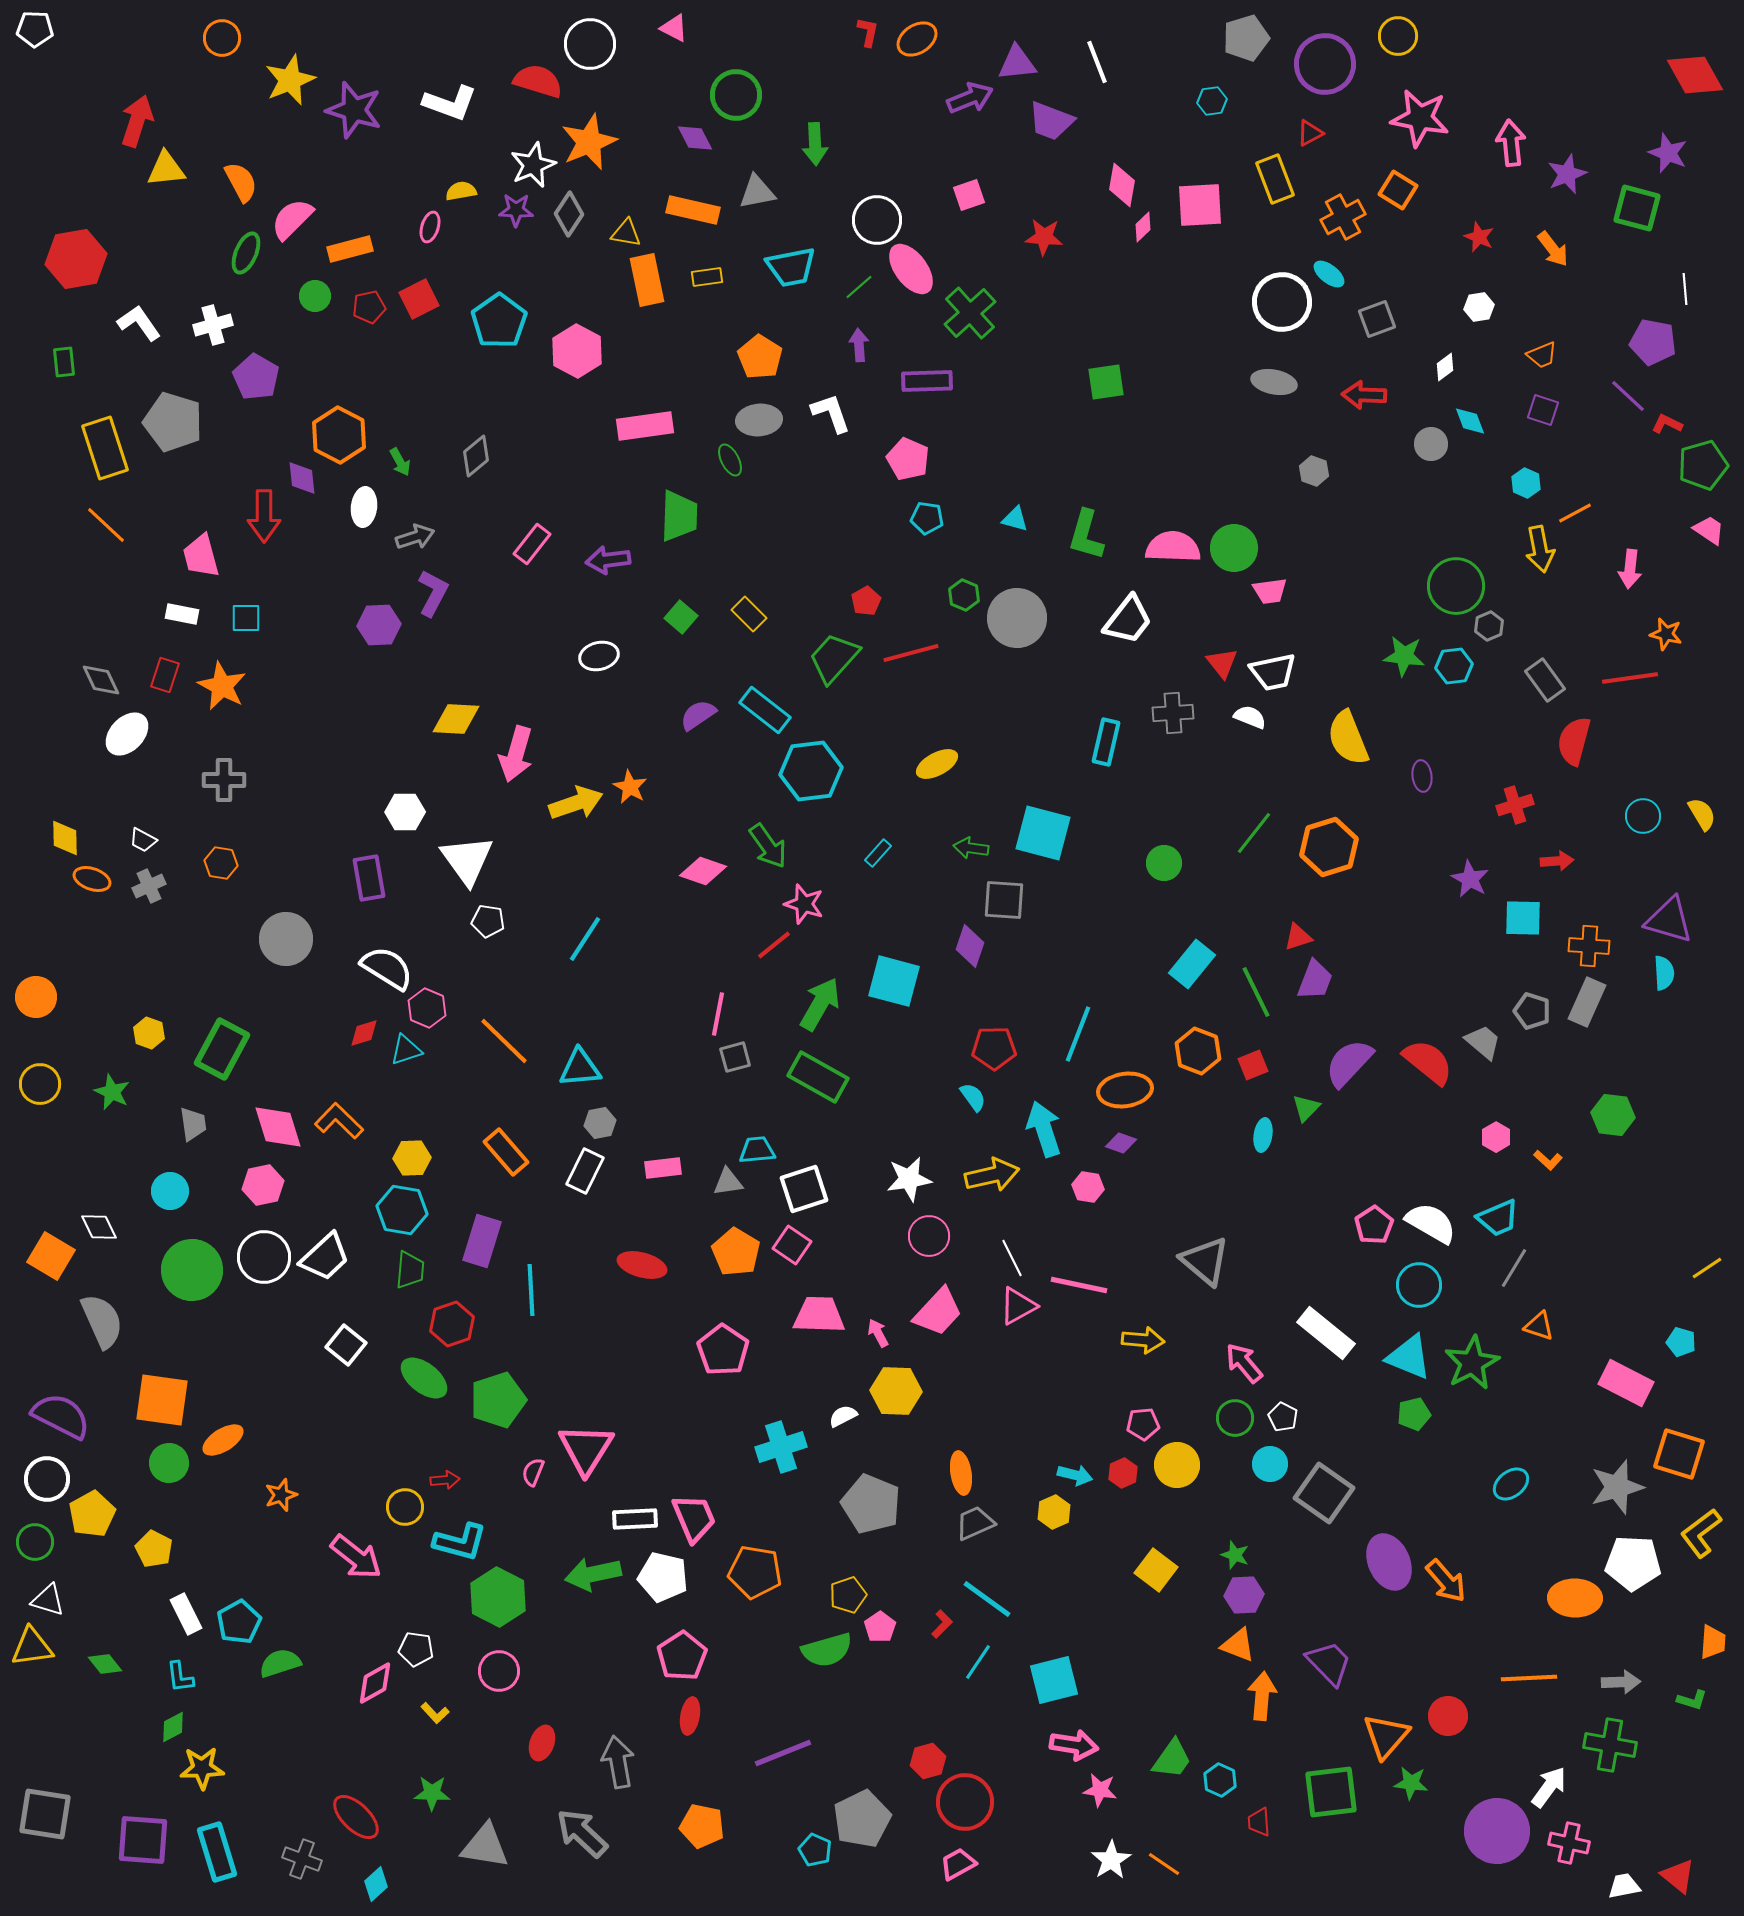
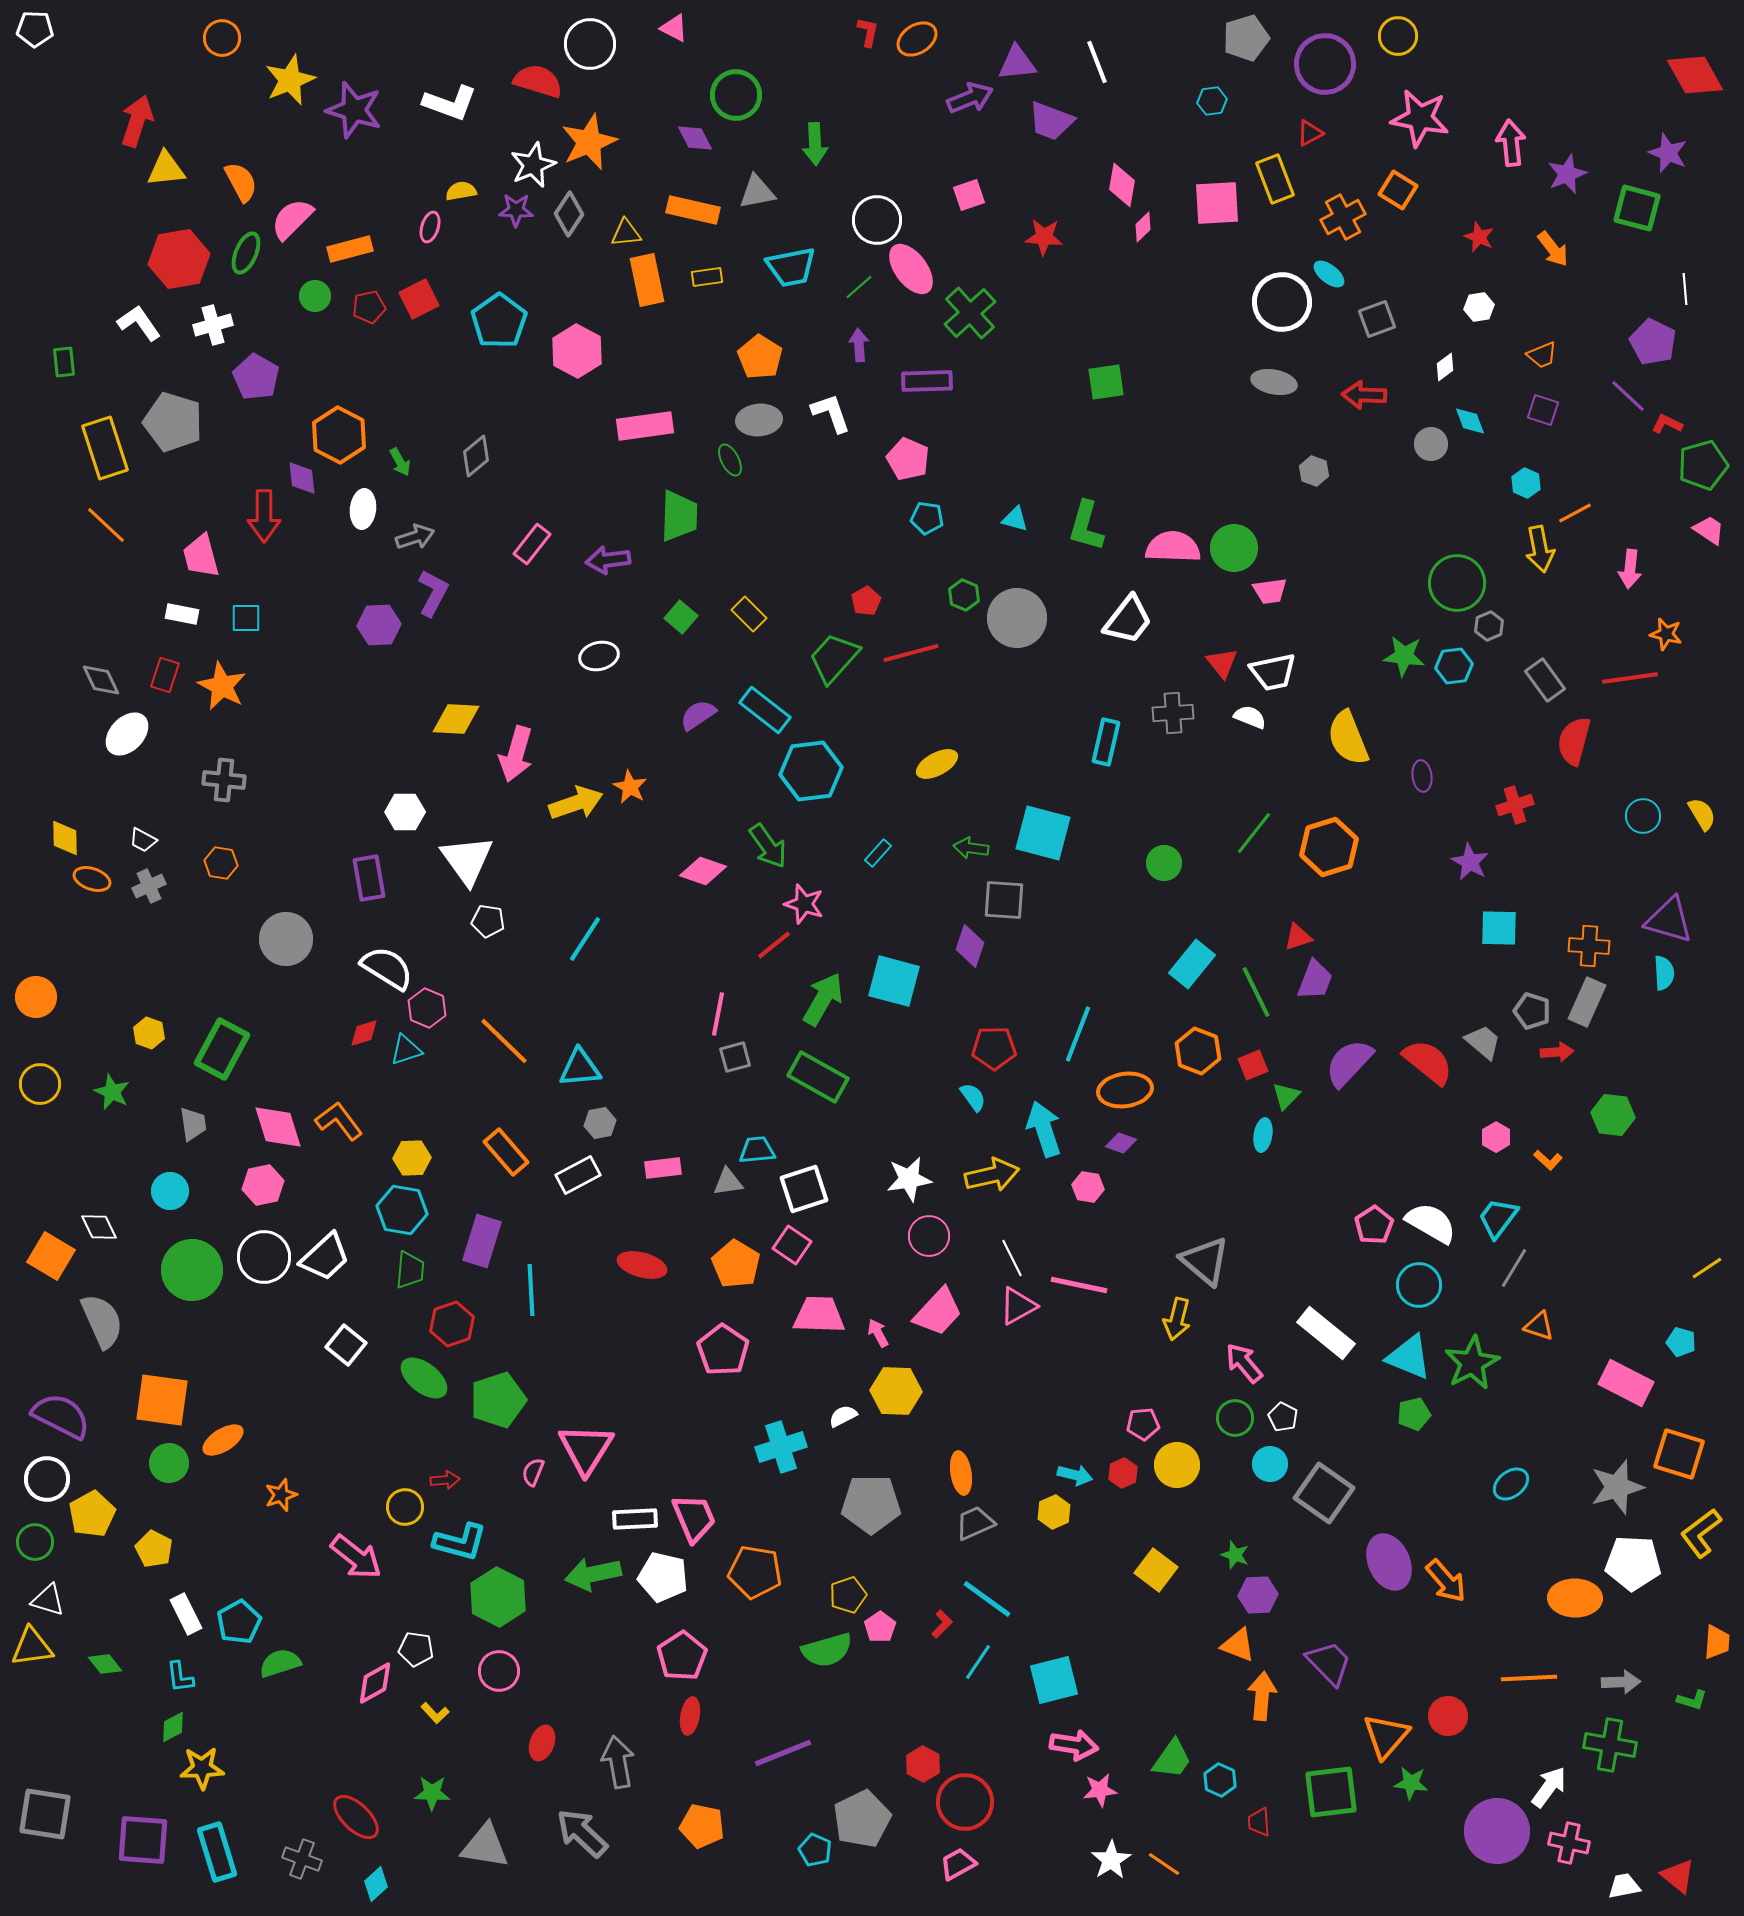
pink square at (1200, 205): moved 17 px right, 2 px up
yellow triangle at (626, 233): rotated 16 degrees counterclockwise
red hexagon at (76, 259): moved 103 px right
purple pentagon at (1653, 342): rotated 15 degrees clockwise
white ellipse at (364, 507): moved 1 px left, 2 px down
green L-shape at (1086, 535): moved 9 px up
green circle at (1456, 586): moved 1 px right, 3 px up
gray cross at (224, 780): rotated 6 degrees clockwise
red arrow at (1557, 861): moved 191 px down
purple star at (1470, 879): moved 17 px up
cyan square at (1523, 918): moved 24 px left, 10 px down
green arrow at (820, 1004): moved 3 px right, 5 px up
green triangle at (1306, 1108): moved 20 px left, 12 px up
orange L-shape at (339, 1121): rotated 9 degrees clockwise
white rectangle at (585, 1171): moved 7 px left, 4 px down; rotated 36 degrees clockwise
cyan trapezoid at (1498, 1218): rotated 150 degrees clockwise
orange pentagon at (736, 1252): moved 12 px down
yellow arrow at (1143, 1340): moved 34 px right, 21 px up; rotated 99 degrees clockwise
gray pentagon at (871, 1504): rotated 22 degrees counterclockwise
purple hexagon at (1244, 1595): moved 14 px right
orange trapezoid at (1713, 1642): moved 4 px right
red hexagon at (928, 1761): moved 5 px left, 3 px down; rotated 16 degrees counterclockwise
pink star at (1100, 1790): rotated 16 degrees counterclockwise
